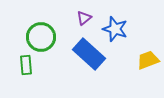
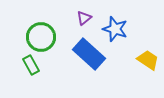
yellow trapezoid: rotated 55 degrees clockwise
green rectangle: moved 5 px right; rotated 24 degrees counterclockwise
